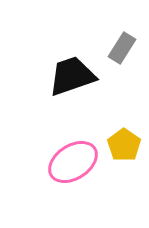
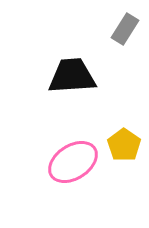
gray rectangle: moved 3 px right, 19 px up
black trapezoid: rotated 15 degrees clockwise
